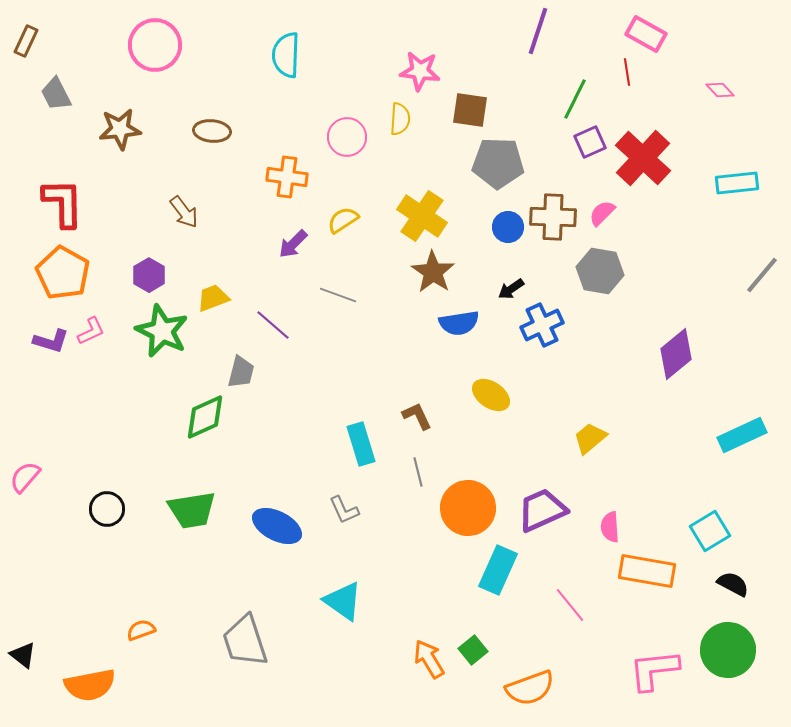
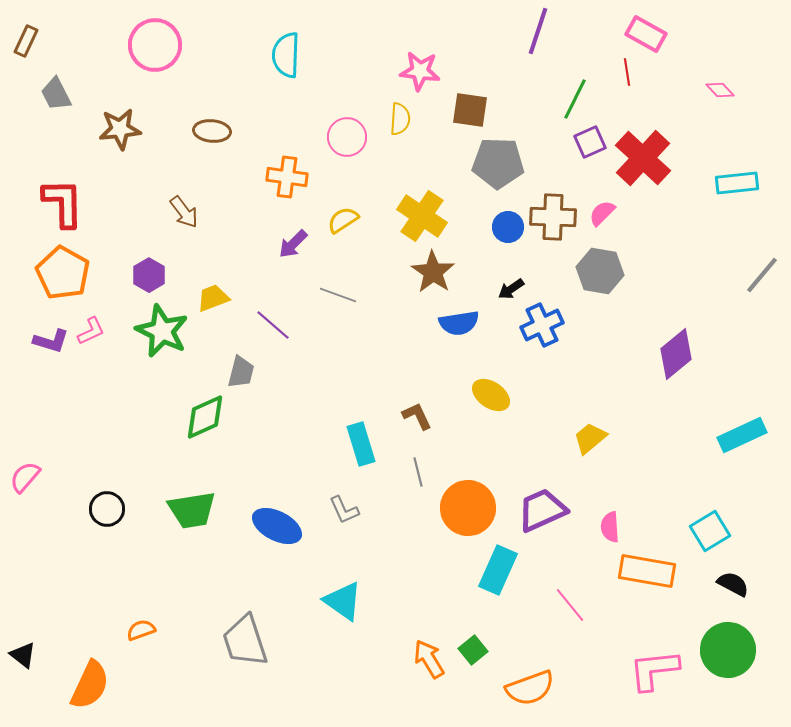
orange semicircle at (90, 685): rotated 54 degrees counterclockwise
